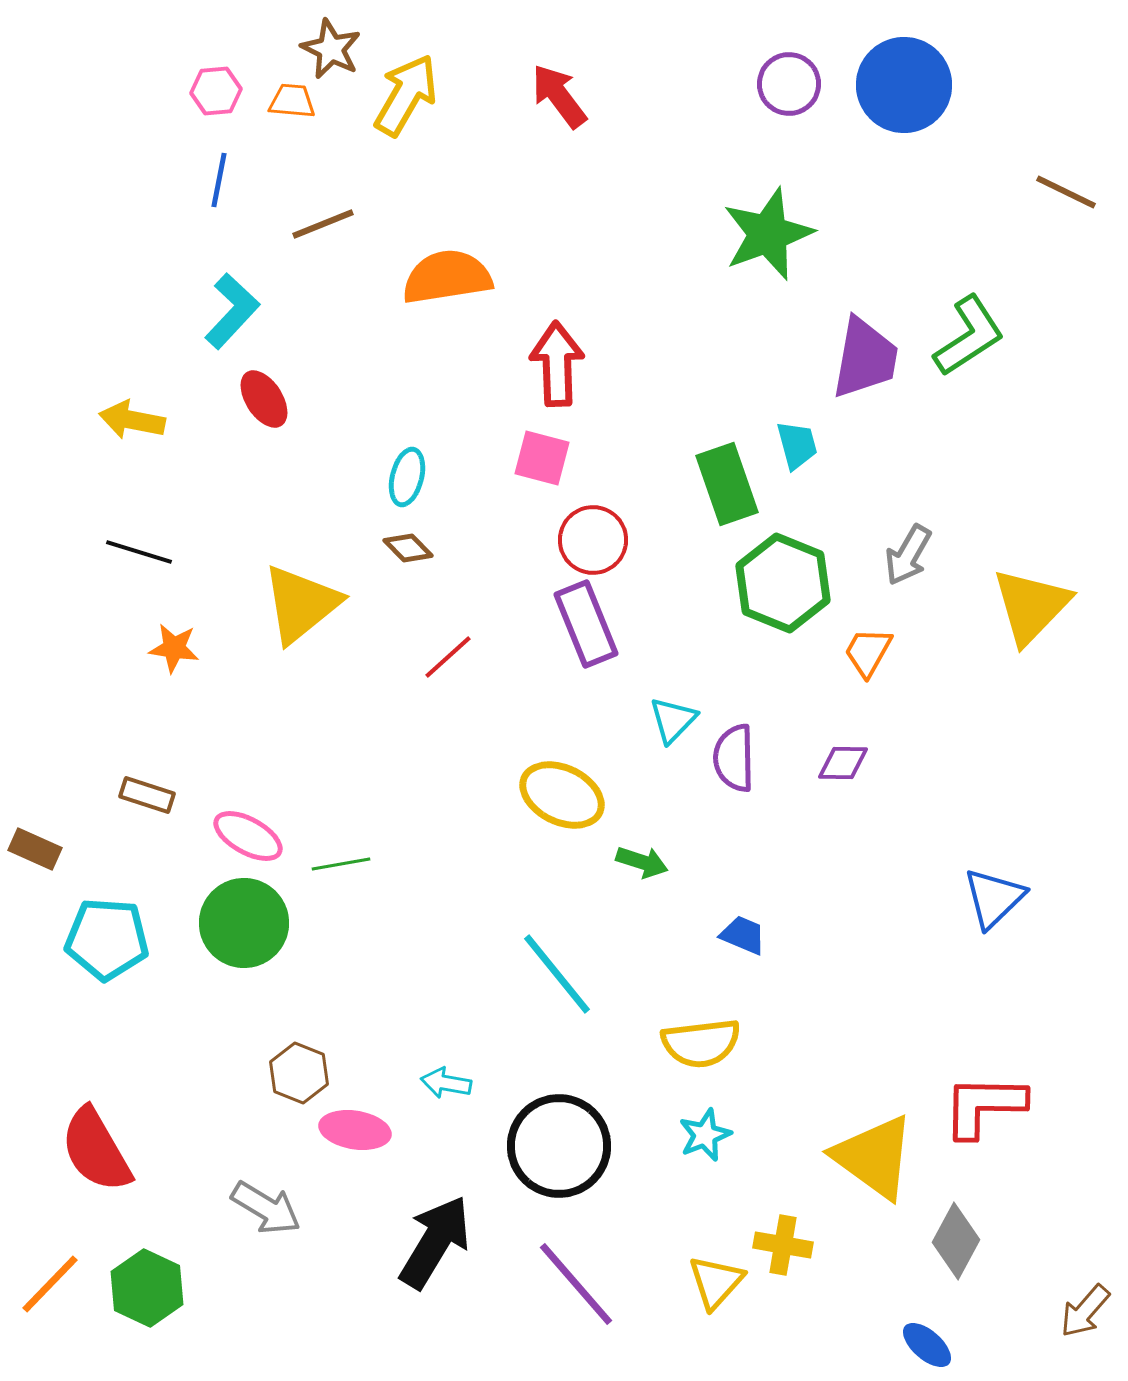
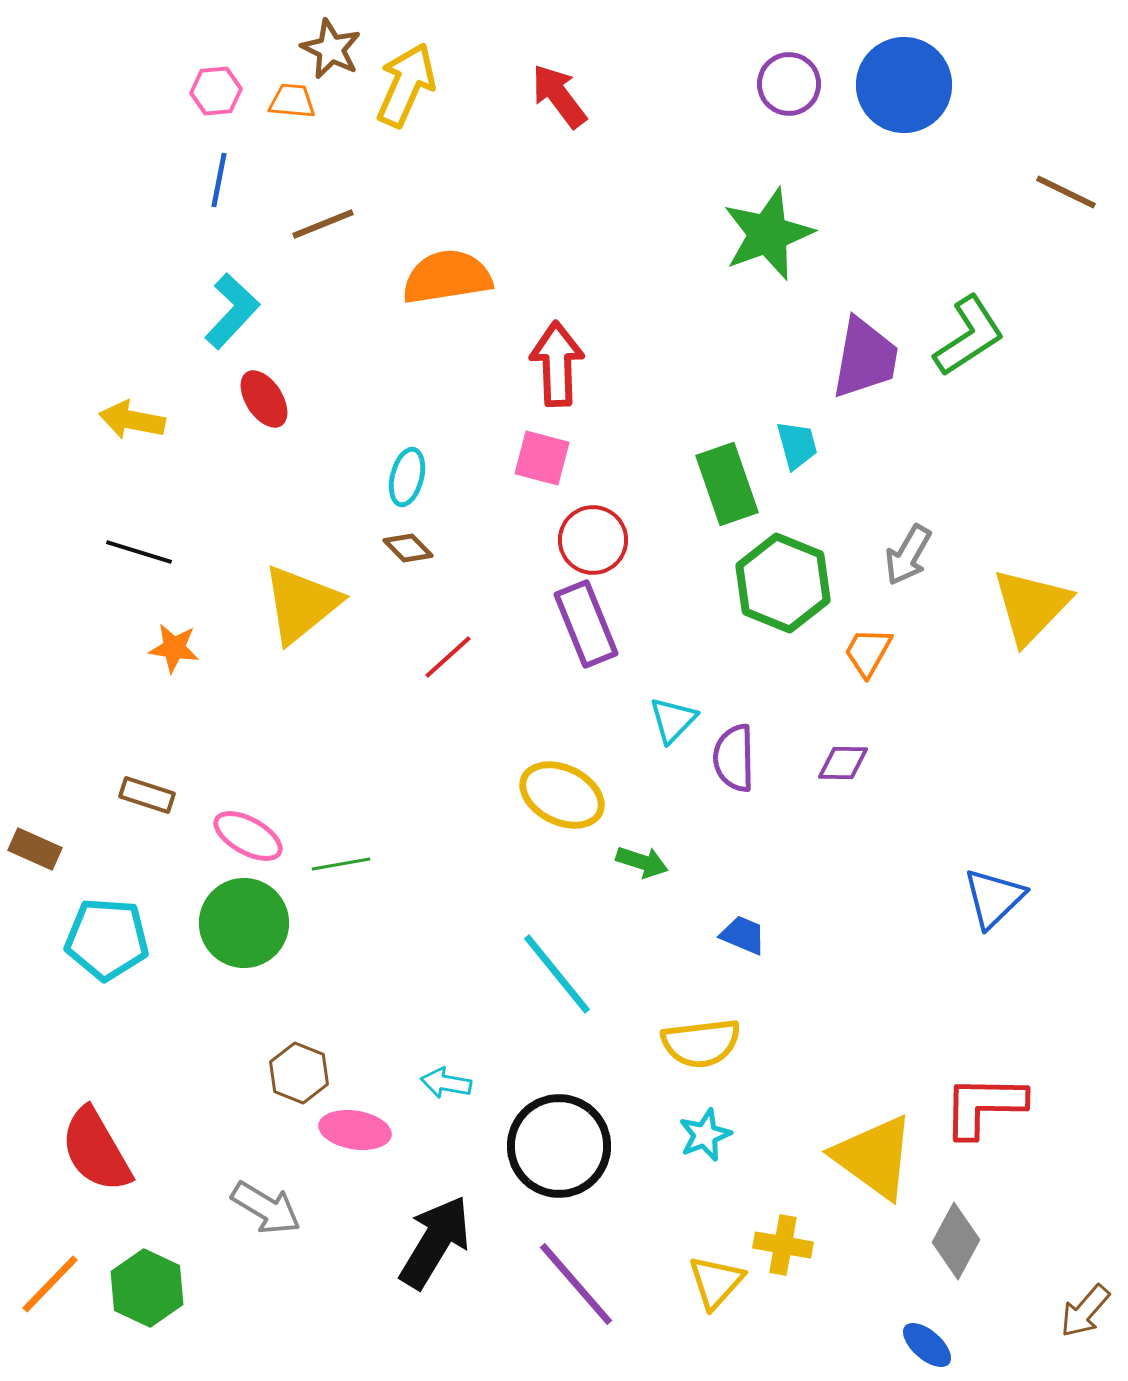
yellow arrow at (406, 95): moved 10 px up; rotated 6 degrees counterclockwise
